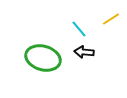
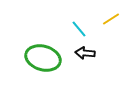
black arrow: moved 1 px right, 1 px down
